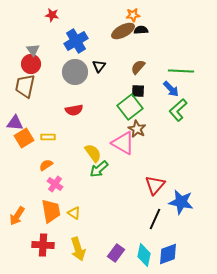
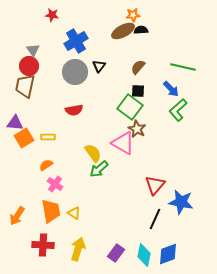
red circle: moved 2 px left, 2 px down
green line: moved 2 px right, 4 px up; rotated 10 degrees clockwise
green square: rotated 15 degrees counterclockwise
yellow arrow: rotated 145 degrees counterclockwise
